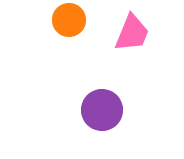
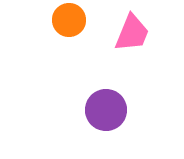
purple circle: moved 4 px right
